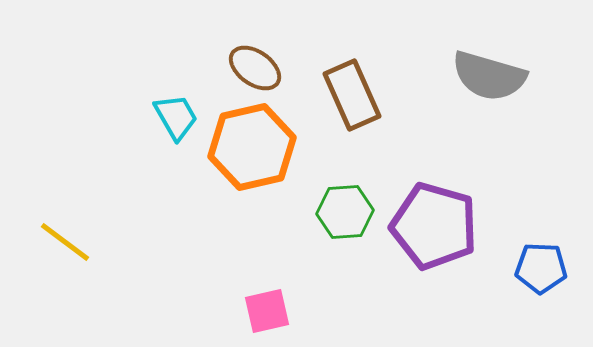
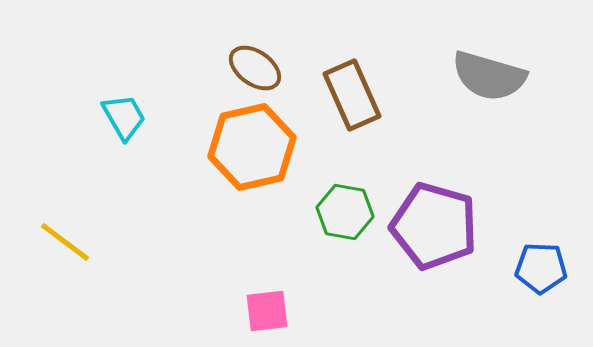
cyan trapezoid: moved 52 px left
green hexagon: rotated 14 degrees clockwise
pink square: rotated 6 degrees clockwise
